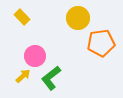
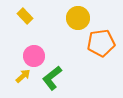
yellow rectangle: moved 3 px right, 1 px up
pink circle: moved 1 px left
green L-shape: moved 1 px right
